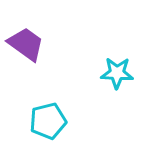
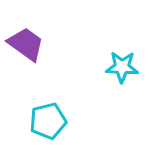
cyan star: moved 5 px right, 6 px up
